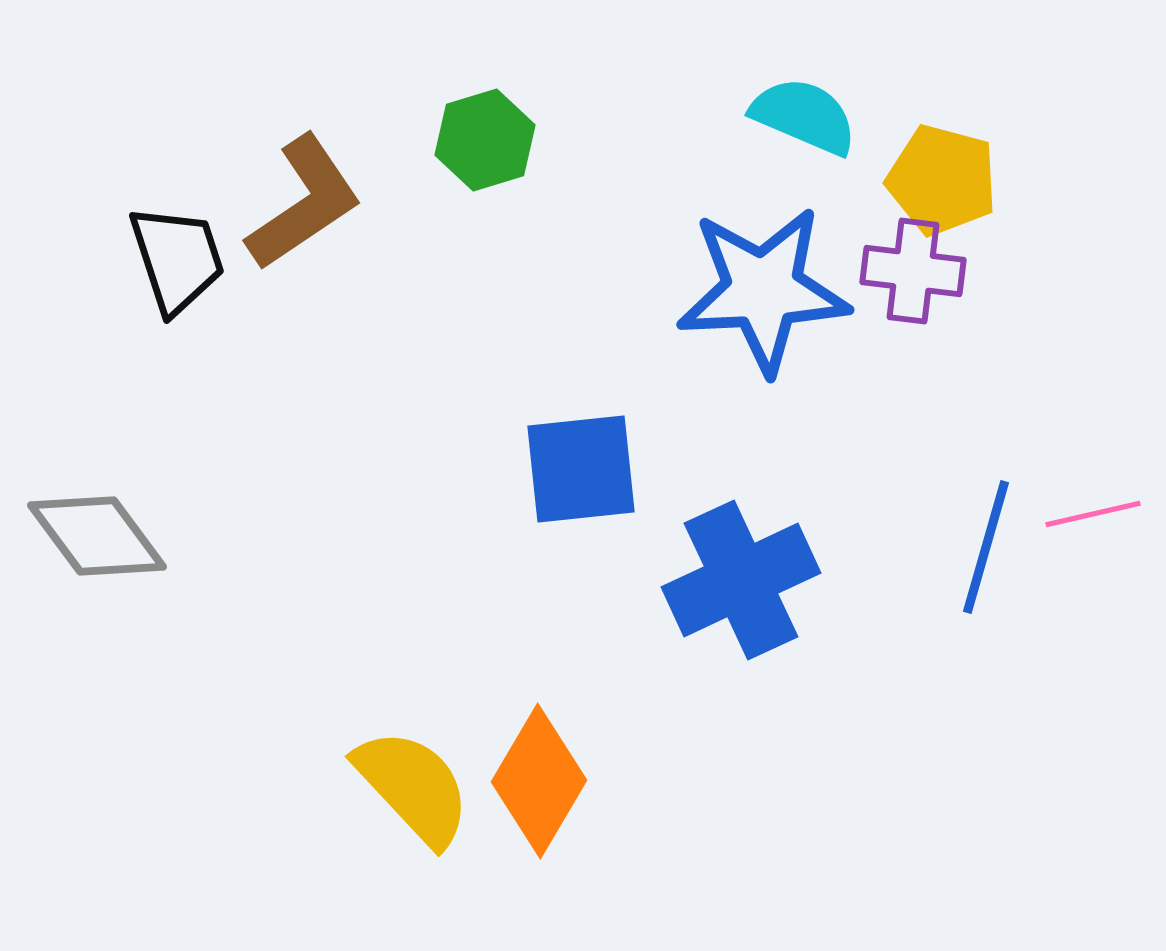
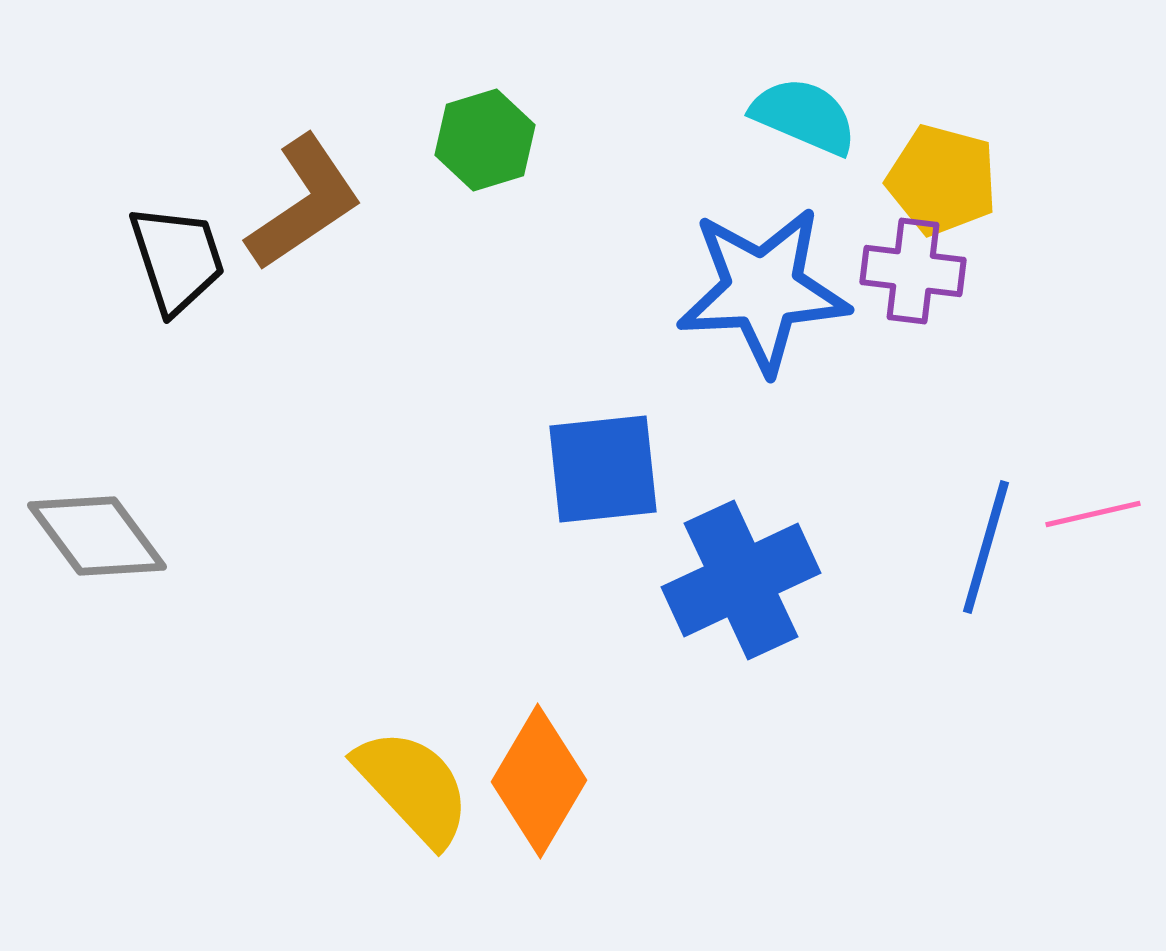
blue square: moved 22 px right
